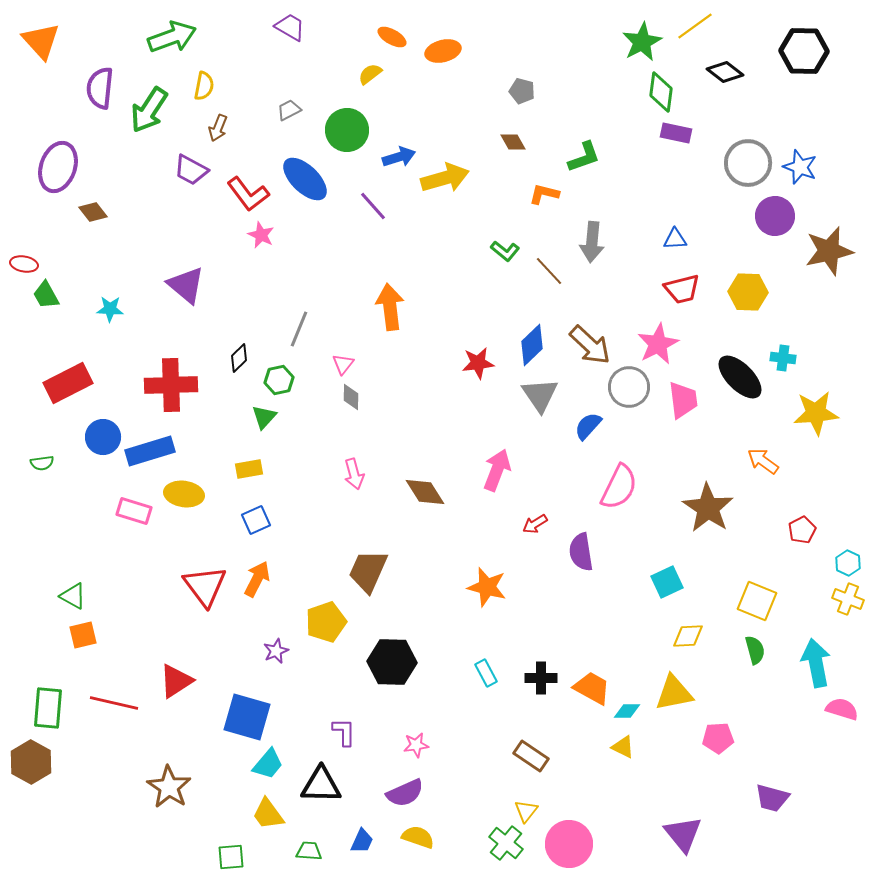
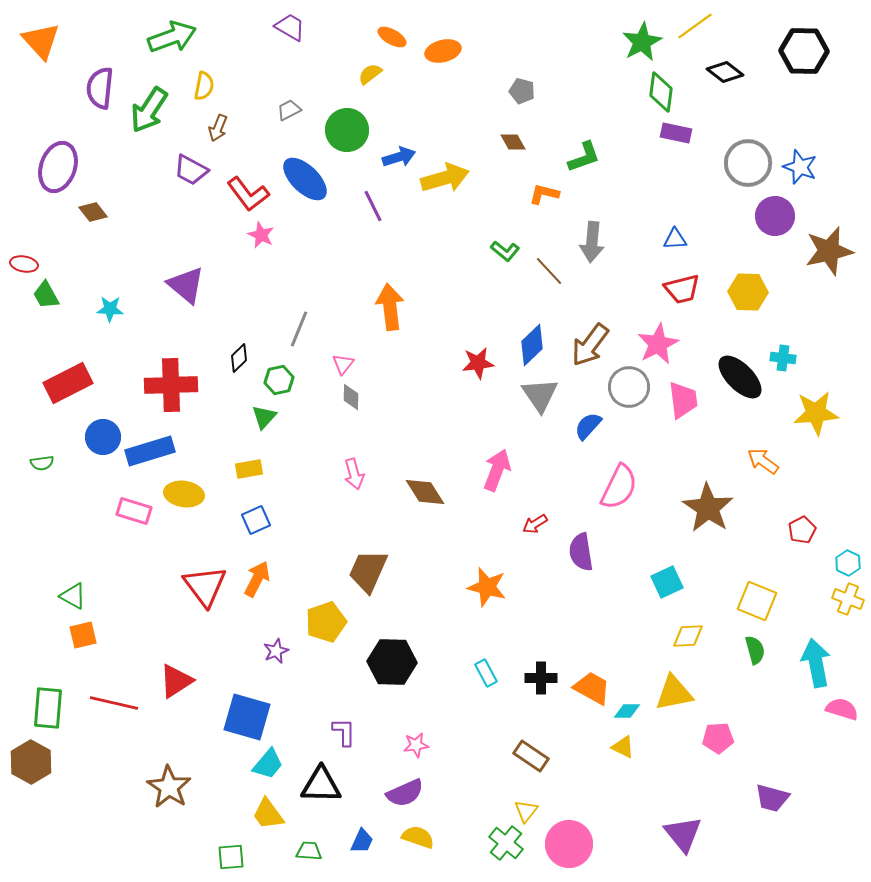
purple line at (373, 206): rotated 16 degrees clockwise
brown arrow at (590, 345): rotated 84 degrees clockwise
